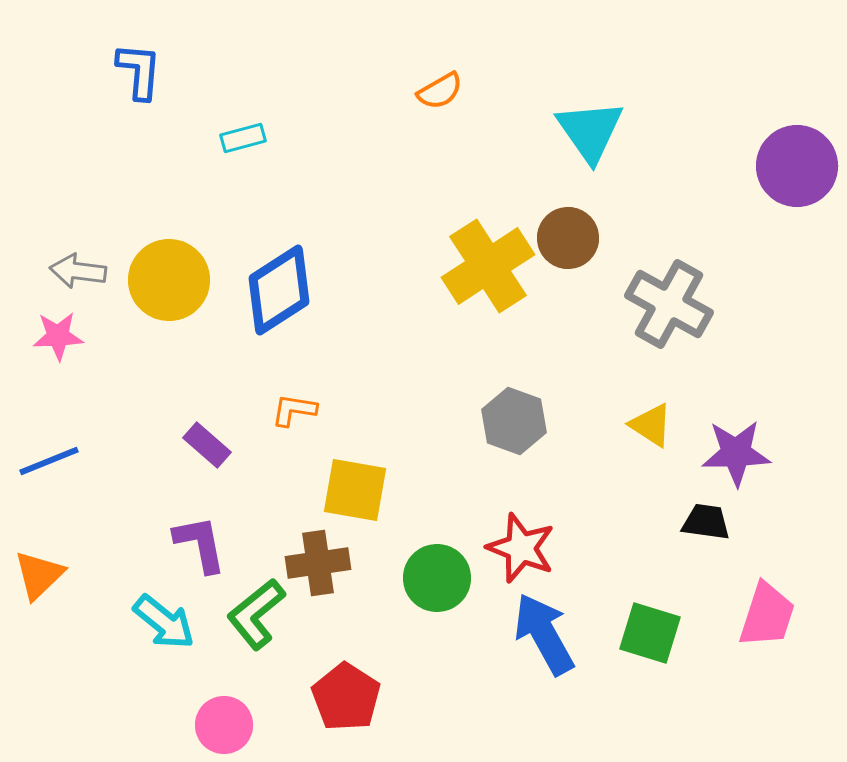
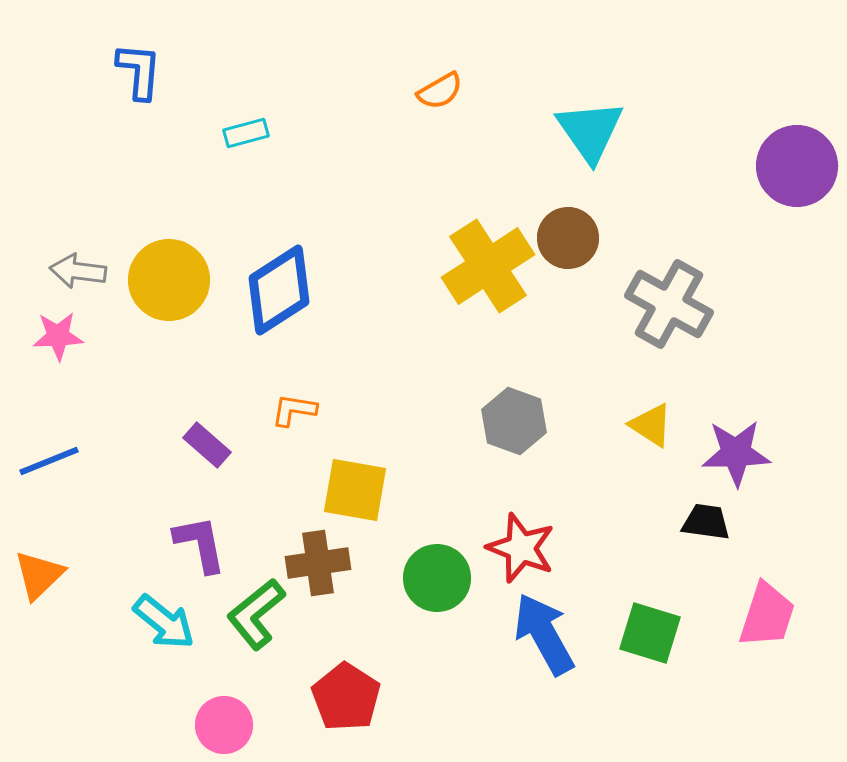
cyan rectangle: moved 3 px right, 5 px up
